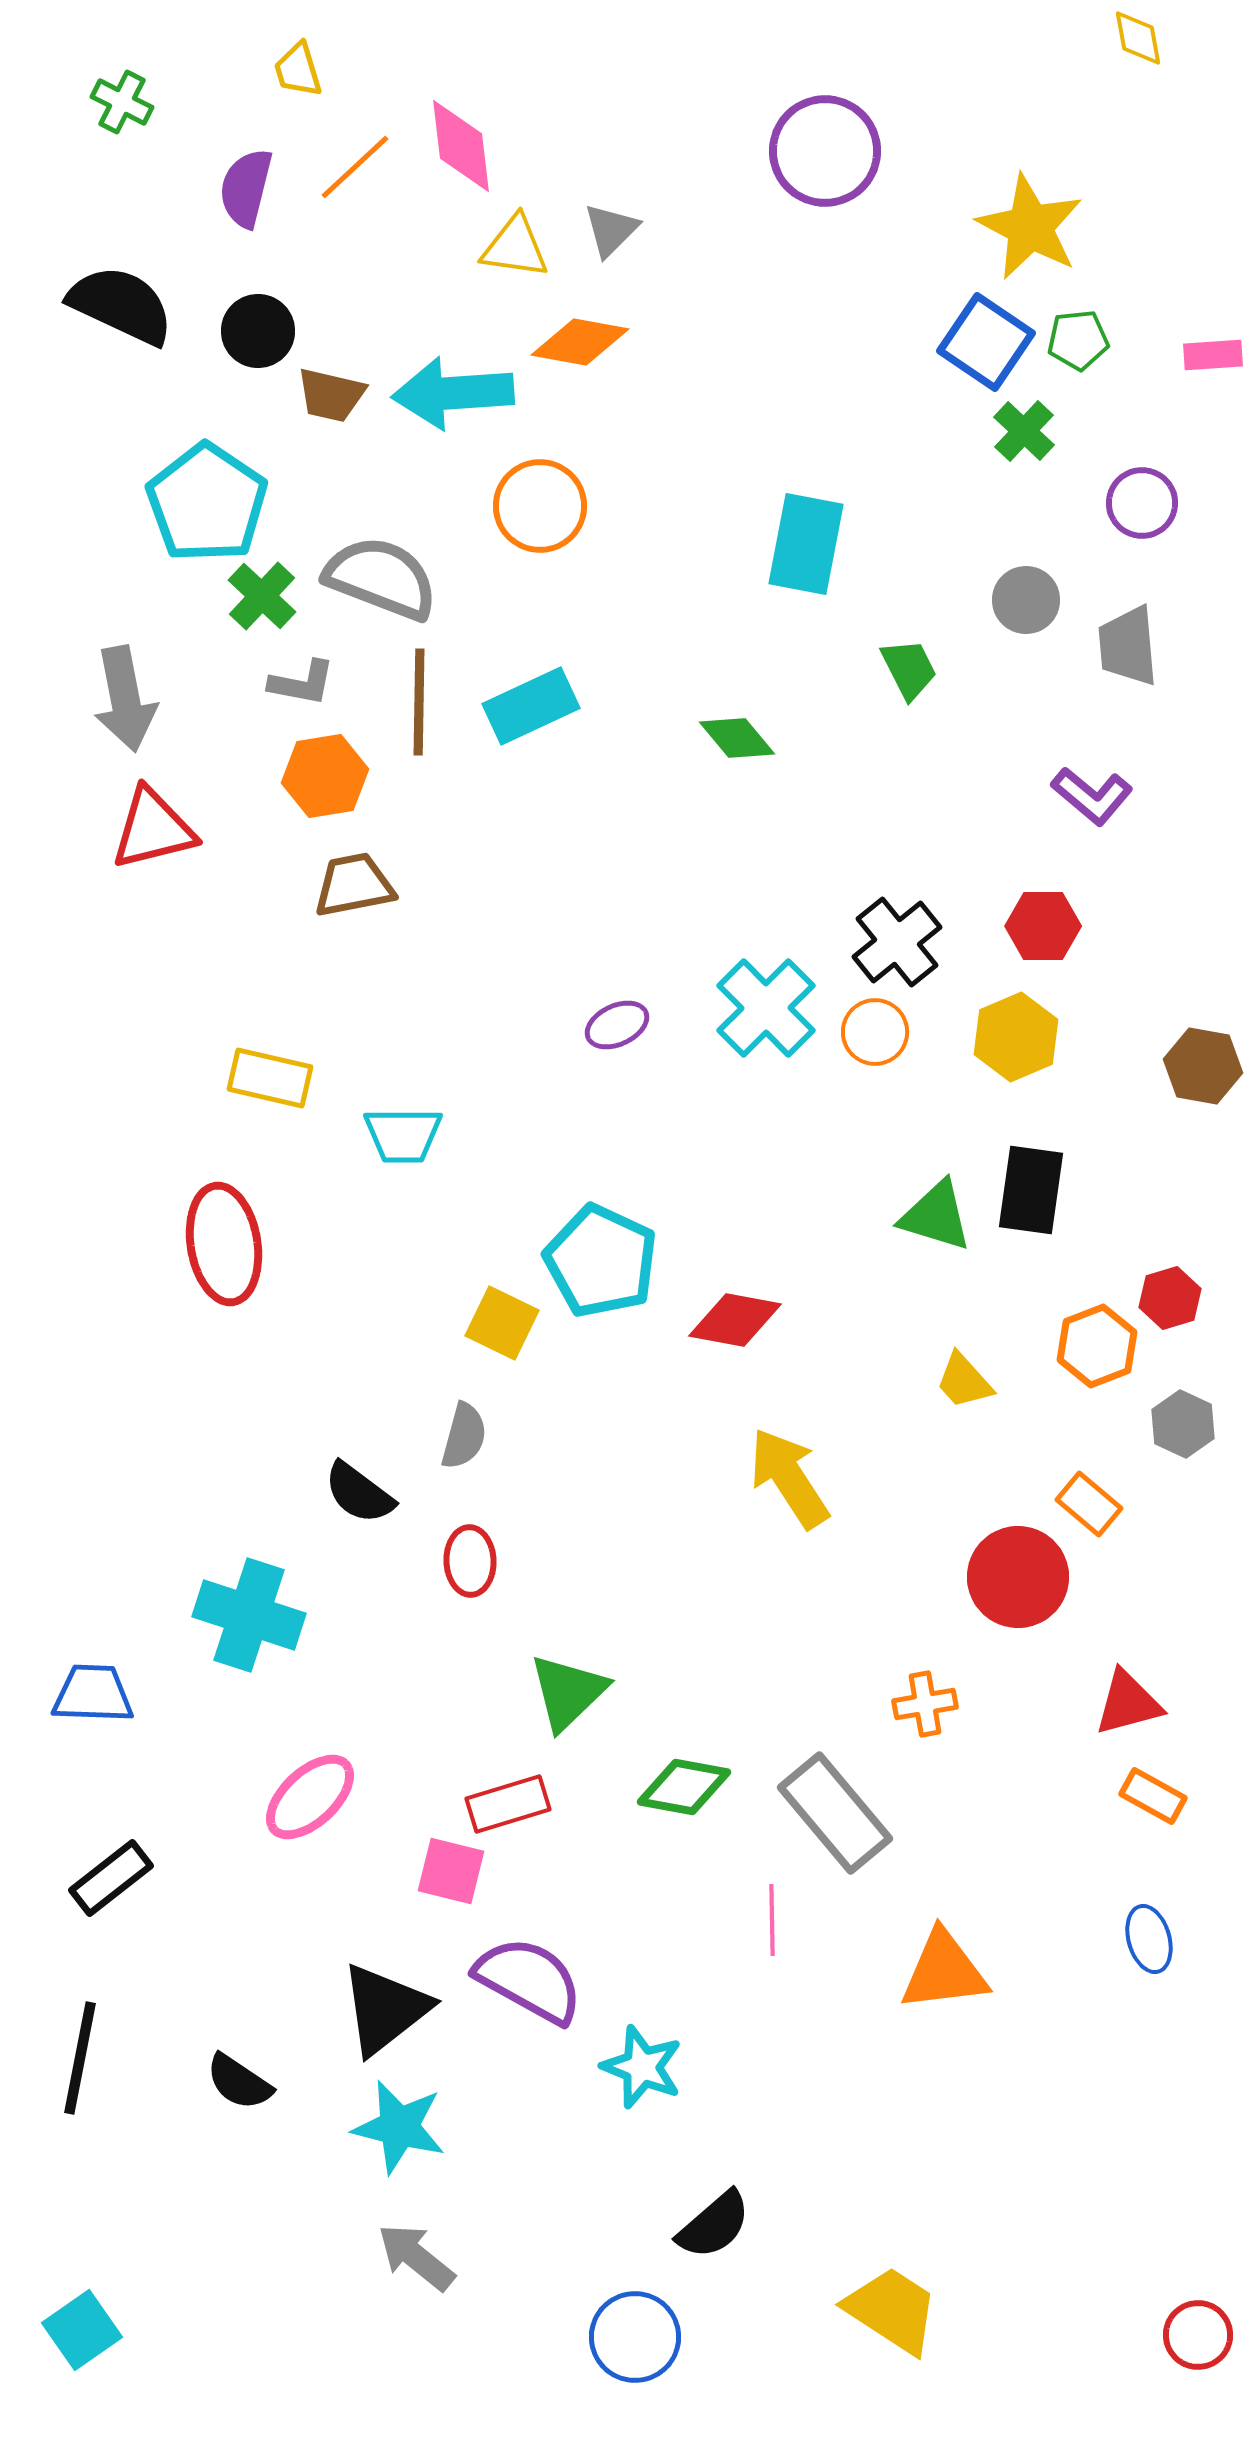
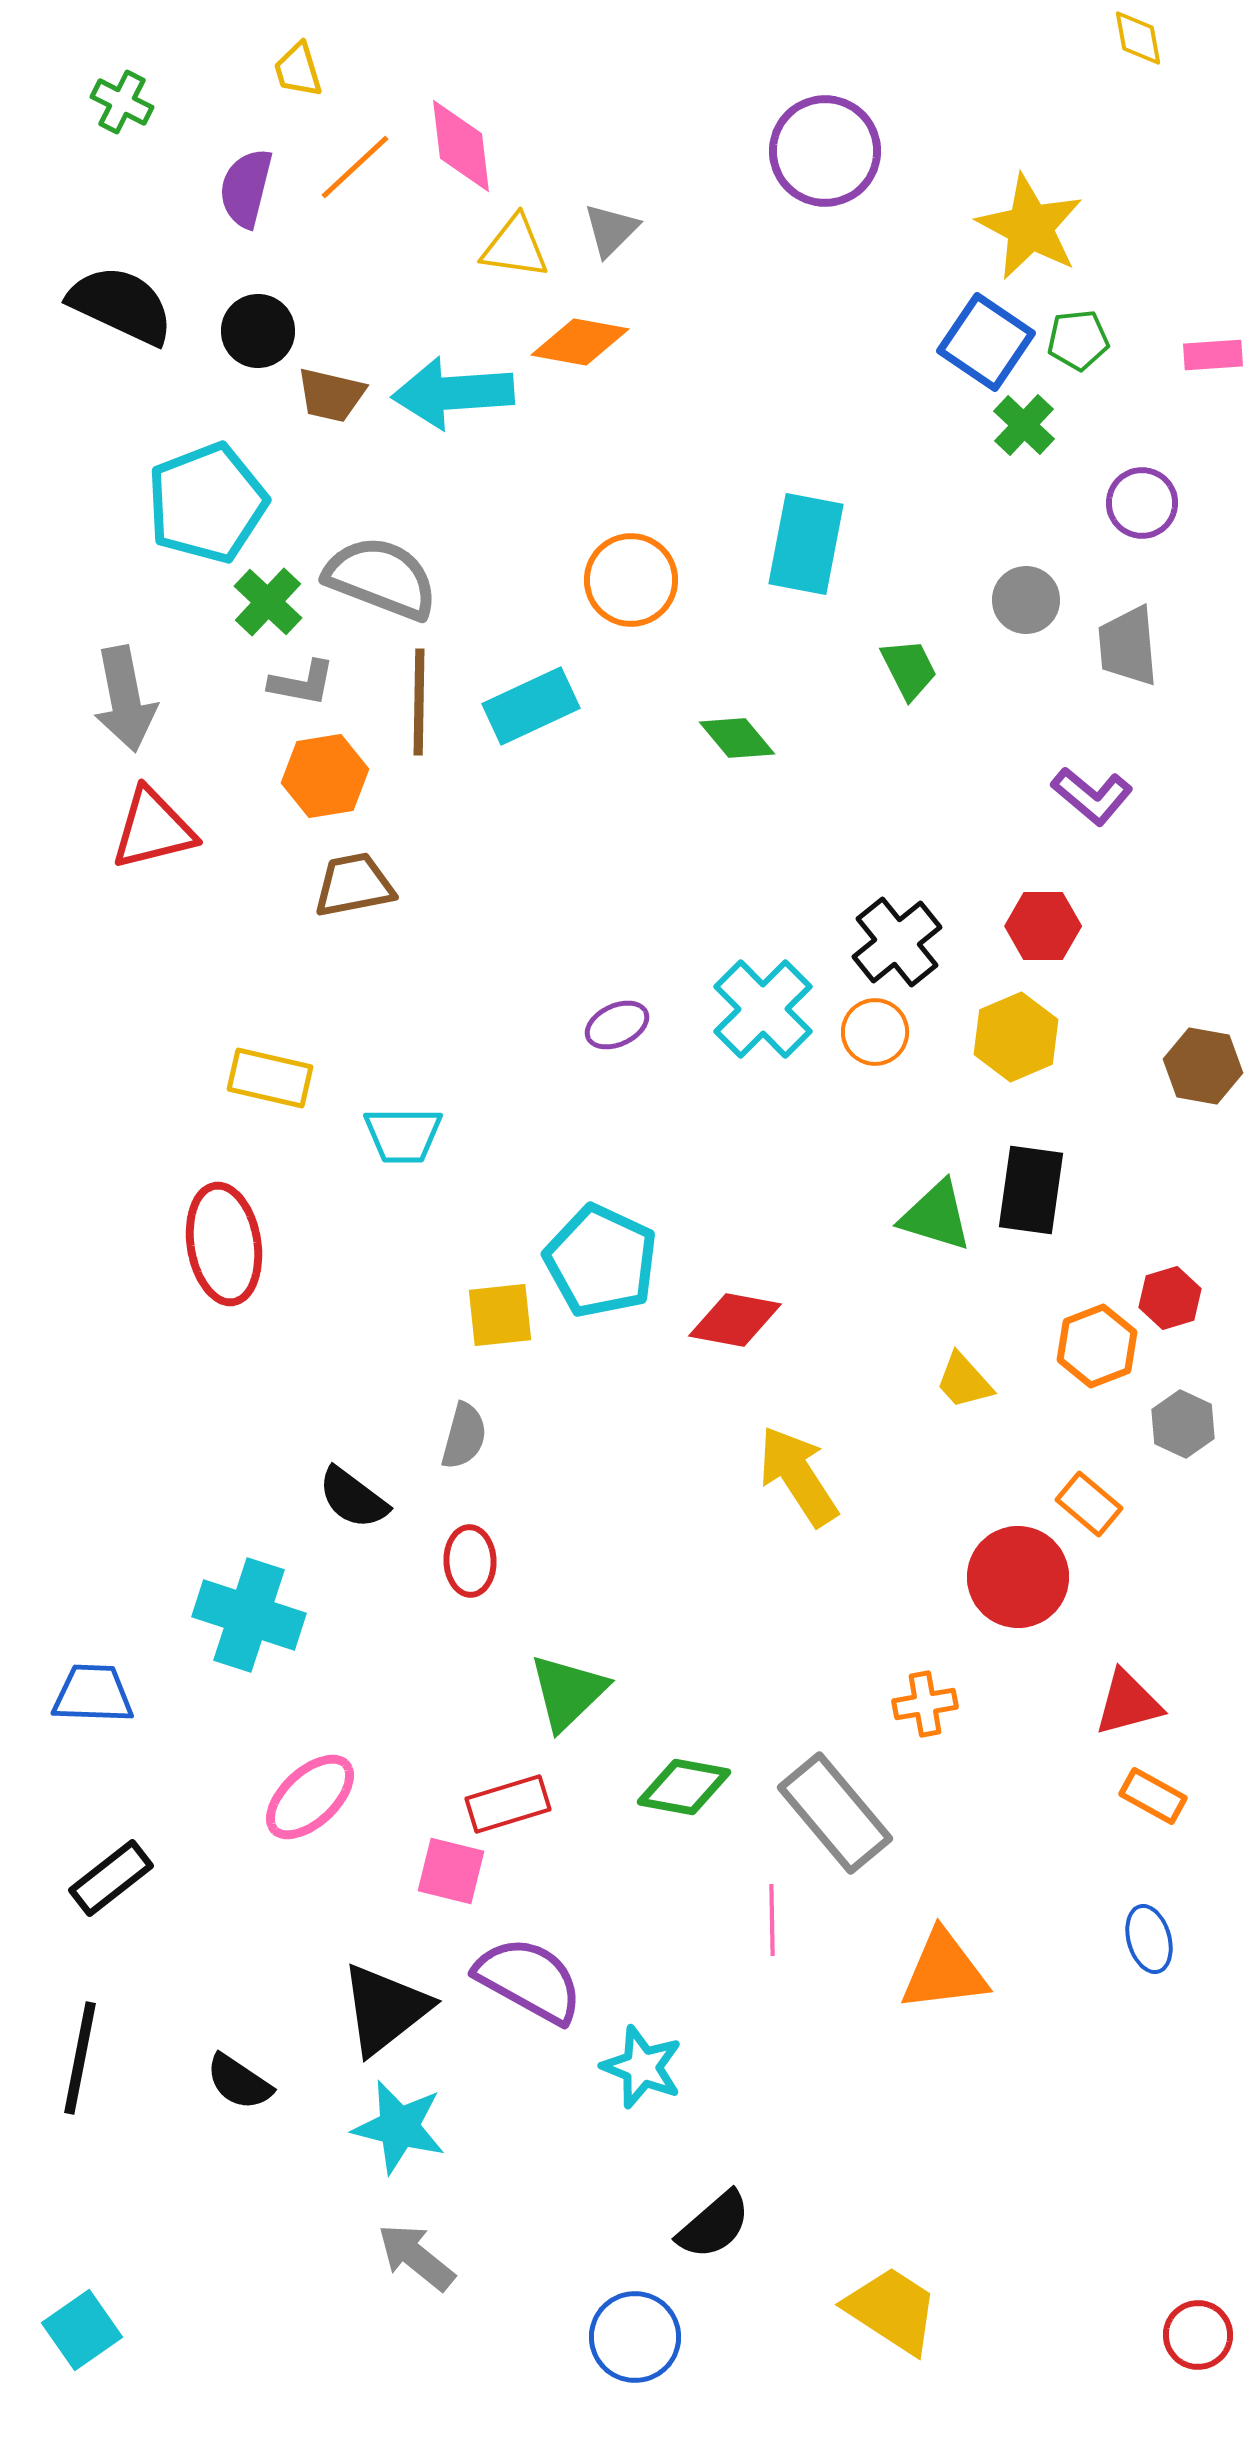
green cross at (1024, 431): moved 6 px up
cyan pentagon at (207, 503): rotated 17 degrees clockwise
orange circle at (540, 506): moved 91 px right, 74 px down
green cross at (262, 596): moved 6 px right, 6 px down
cyan cross at (766, 1008): moved 3 px left, 1 px down
yellow square at (502, 1323): moved 2 px left, 8 px up; rotated 32 degrees counterclockwise
yellow arrow at (789, 1478): moved 9 px right, 2 px up
black semicircle at (359, 1493): moved 6 px left, 5 px down
